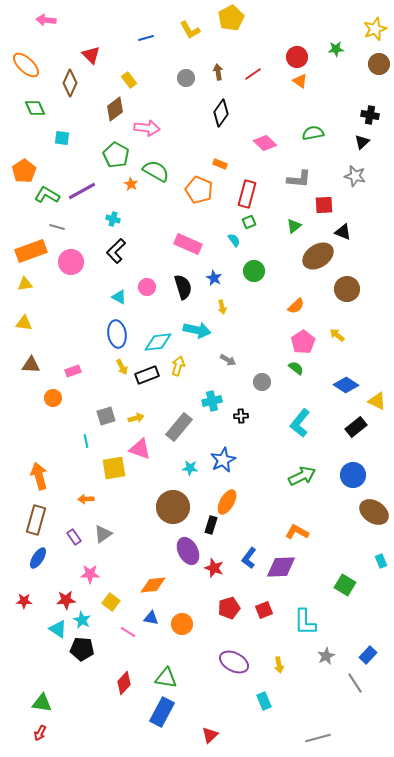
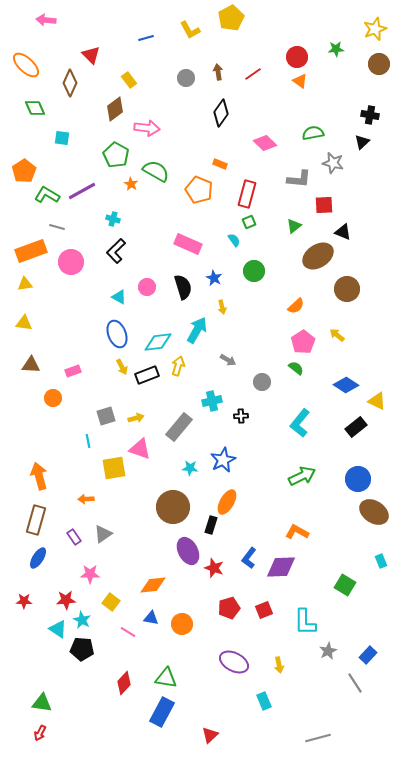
gray star at (355, 176): moved 22 px left, 13 px up
cyan arrow at (197, 330): rotated 72 degrees counterclockwise
blue ellipse at (117, 334): rotated 12 degrees counterclockwise
cyan line at (86, 441): moved 2 px right
blue circle at (353, 475): moved 5 px right, 4 px down
gray star at (326, 656): moved 2 px right, 5 px up
